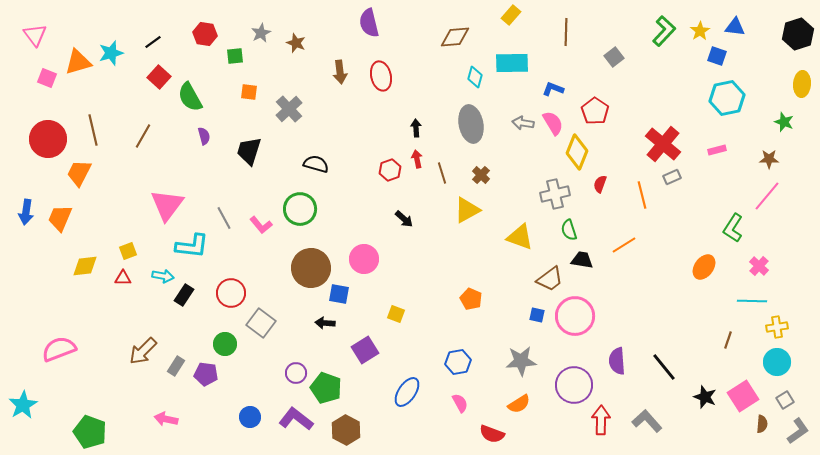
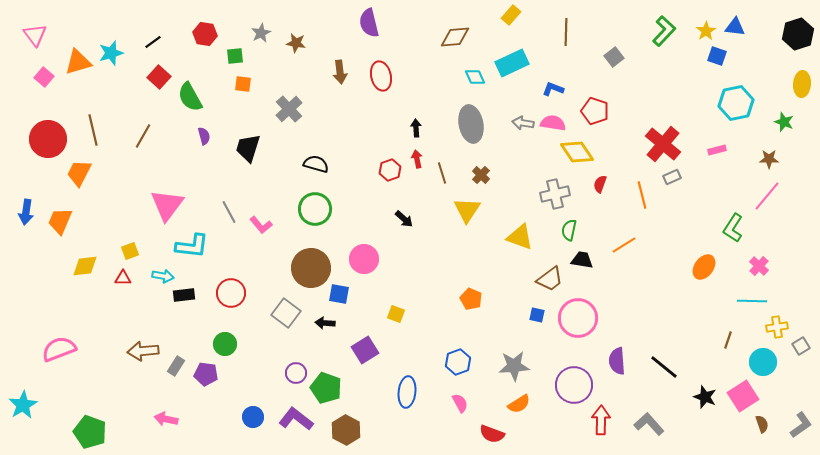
yellow star at (700, 31): moved 6 px right
brown star at (296, 43): rotated 12 degrees counterclockwise
cyan rectangle at (512, 63): rotated 24 degrees counterclockwise
cyan diamond at (475, 77): rotated 40 degrees counterclockwise
pink square at (47, 78): moved 3 px left, 1 px up; rotated 18 degrees clockwise
orange square at (249, 92): moved 6 px left, 8 px up
cyan hexagon at (727, 98): moved 9 px right, 5 px down
red pentagon at (595, 111): rotated 16 degrees counterclockwise
pink semicircle at (553, 123): rotated 50 degrees counterclockwise
black trapezoid at (249, 151): moved 1 px left, 3 px up
yellow diamond at (577, 152): rotated 56 degrees counterclockwise
green circle at (300, 209): moved 15 px right
yellow triangle at (467, 210): rotated 28 degrees counterclockwise
orange trapezoid at (60, 218): moved 3 px down
gray line at (224, 218): moved 5 px right, 6 px up
green semicircle at (569, 230): rotated 30 degrees clockwise
yellow square at (128, 251): moved 2 px right
black rectangle at (184, 295): rotated 50 degrees clockwise
pink circle at (575, 316): moved 3 px right, 2 px down
gray square at (261, 323): moved 25 px right, 10 px up
brown arrow at (143, 351): rotated 40 degrees clockwise
gray star at (521, 361): moved 7 px left, 5 px down
blue hexagon at (458, 362): rotated 10 degrees counterclockwise
cyan circle at (777, 362): moved 14 px left
black line at (664, 367): rotated 12 degrees counterclockwise
blue ellipse at (407, 392): rotated 28 degrees counterclockwise
gray square at (785, 400): moved 16 px right, 54 px up
blue circle at (250, 417): moved 3 px right
gray L-shape at (647, 421): moved 2 px right, 3 px down
brown semicircle at (762, 424): rotated 24 degrees counterclockwise
gray L-shape at (798, 431): moved 3 px right, 6 px up
